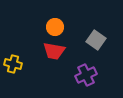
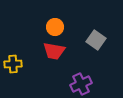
yellow cross: rotated 18 degrees counterclockwise
purple cross: moved 5 px left, 9 px down
